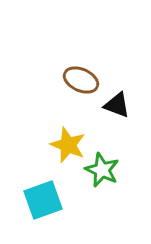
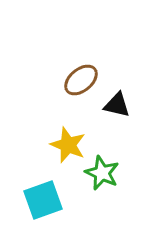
brown ellipse: rotated 64 degrees counterclockwise
black triangle: rotated 8 degrees counterclockwise
green star: moved 3 px down
